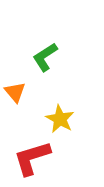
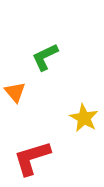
green L-shape: rotated 8 degrees clockwise
yellow star: moved 24 px right, 1 px up
